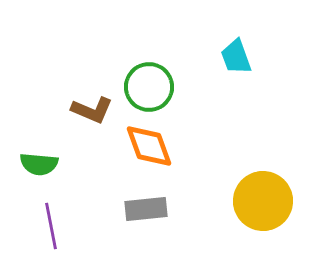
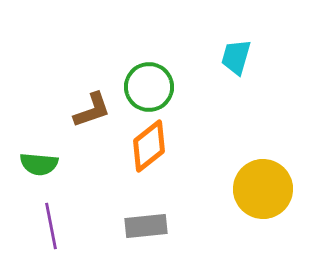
cyan trapezoid: rotated 36 degrees clockwise
brown L-shape: rotated 42 degrees counterclockwise
orange diamond: rotated 72 degrees clockwise
yellow circle: moved 12 px up
gray rectangle: moved 17 px down
